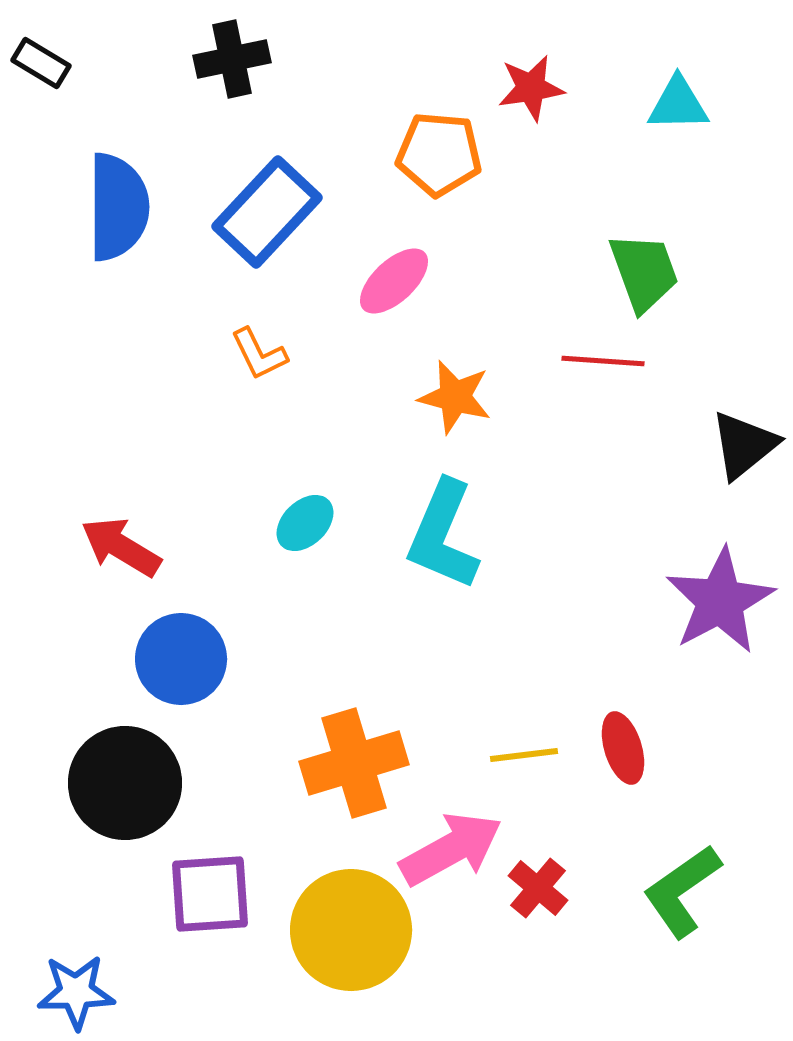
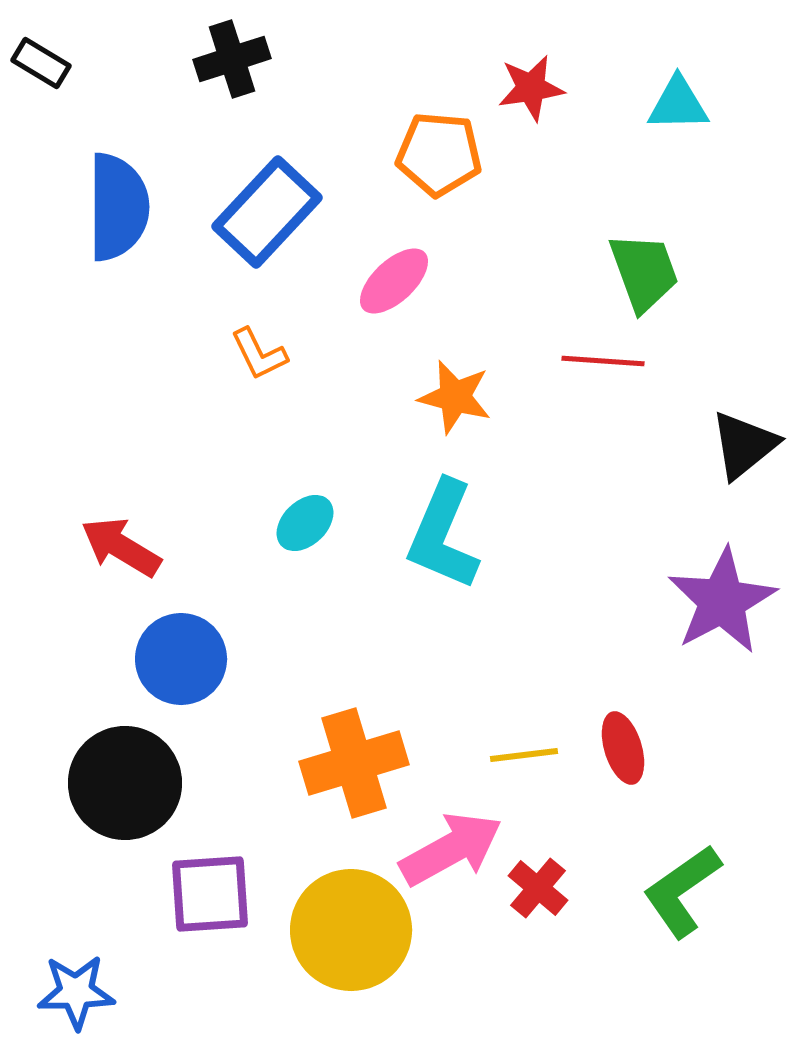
black cross: rotated 6 degrees counterclockwise
purple star: moved 2 px right
